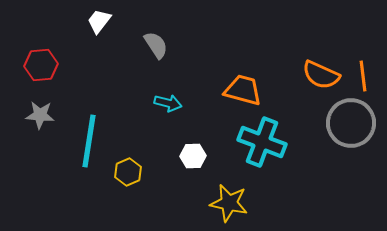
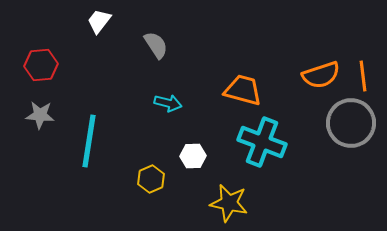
orange semicircle: rotated 42 degrees counterclockwise
yellow hexagon: moved 23 px right, 7 px down
